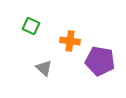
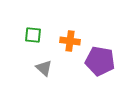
green square: moved 2 px right, 9 px down; rotated 18 degrees counterclockwise
